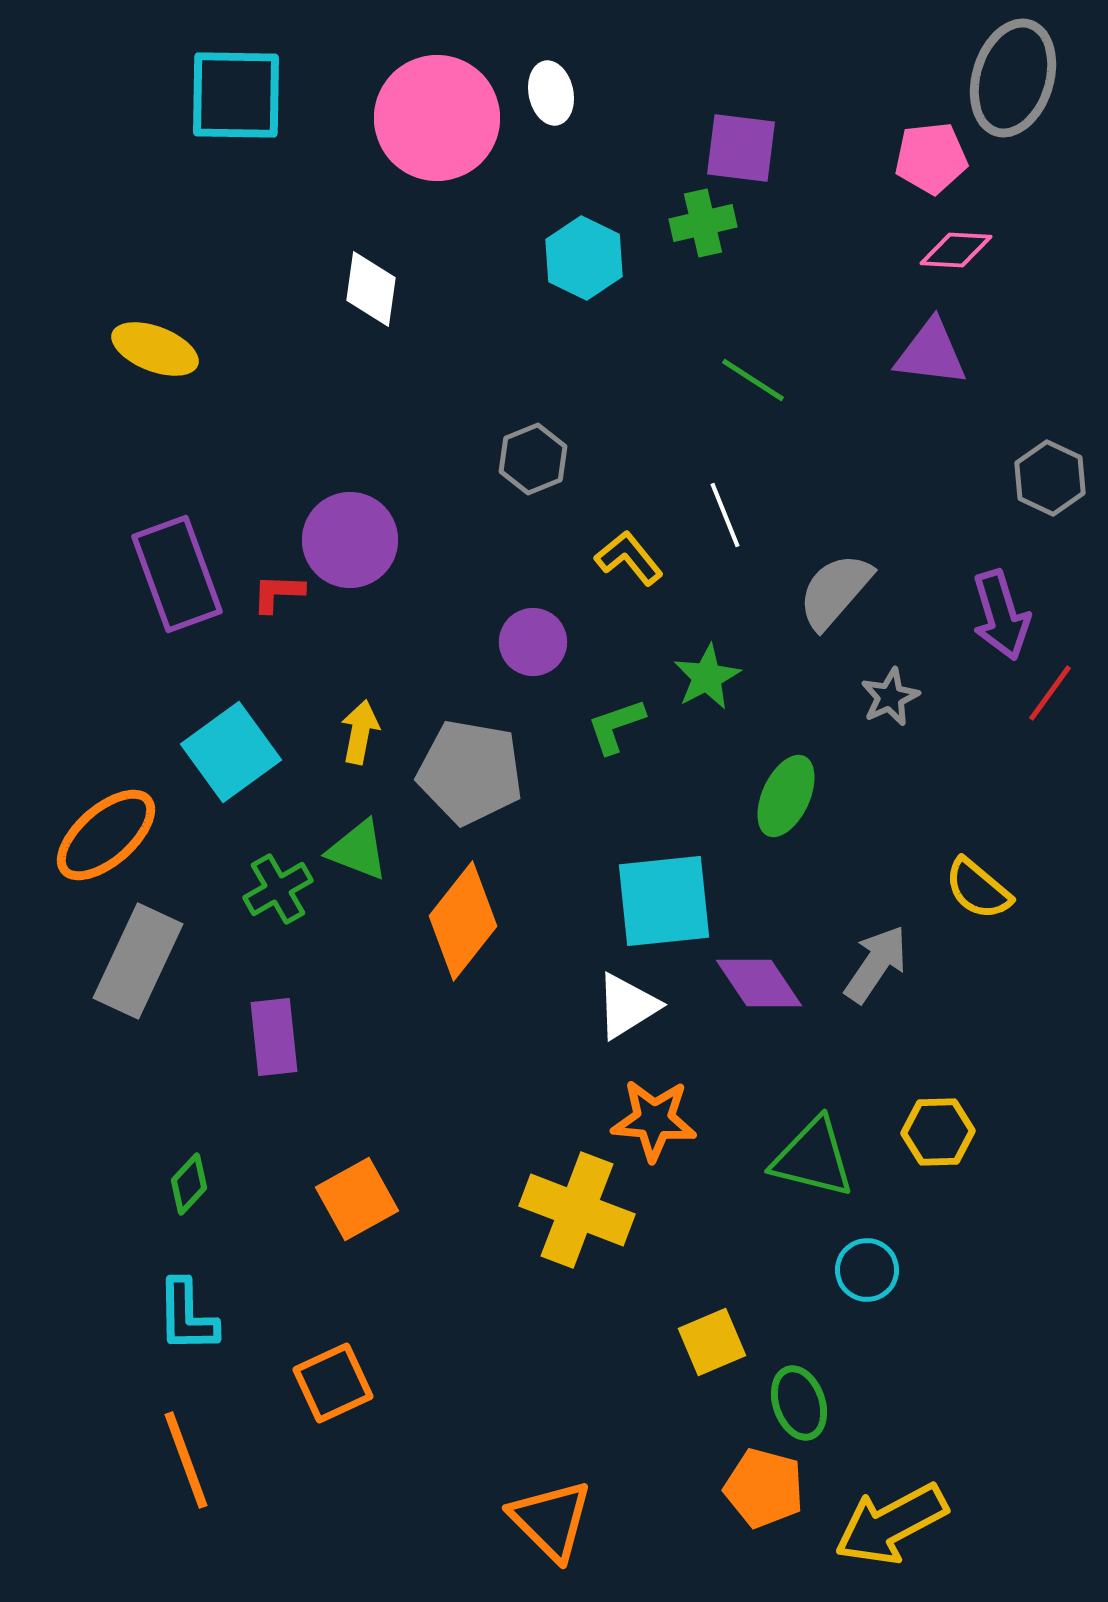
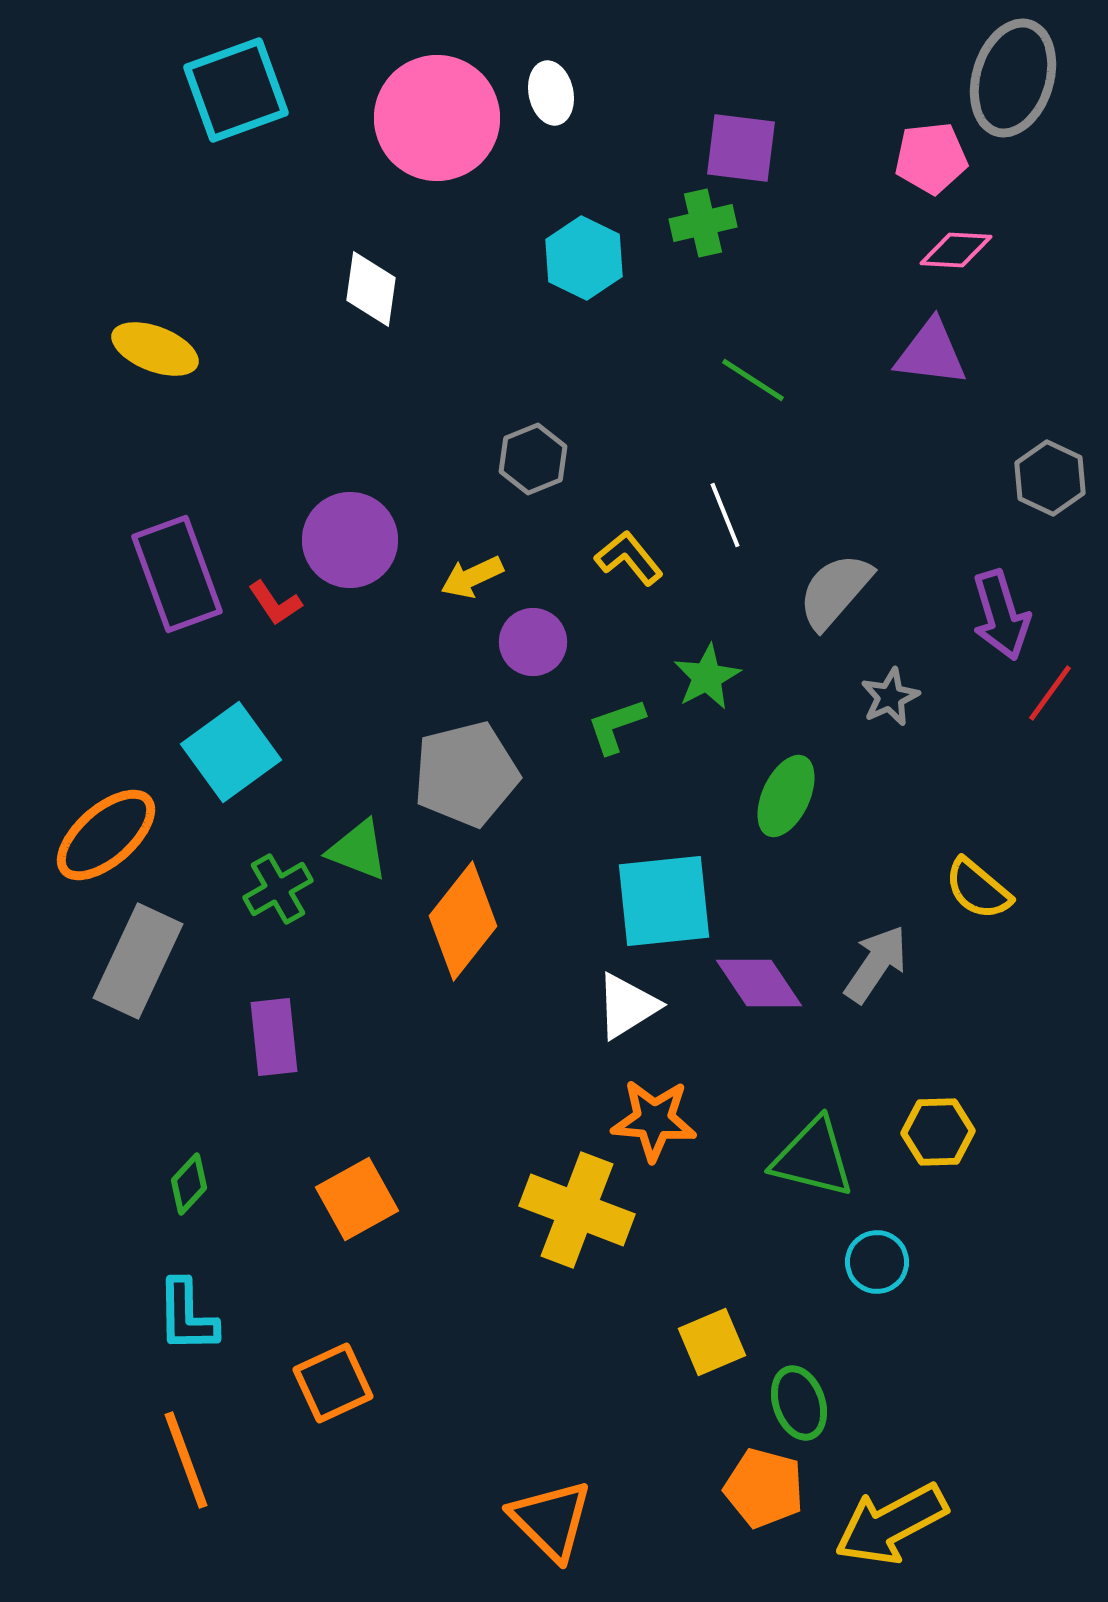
cyan square at (236, 95): moved 5 px up; rotated 21 degrees counterclockwise
red L-shape at (278, 593): moved 3 px left, 10 px down; rotated 126 degrees counterclockwise
yellow arrow at (360, 732): moved 112 px right, 155 px up; rotated 126 degrees counterclockwise
gray pentagon at (470, 772): moved 4 px left, 2 px down; rotated 24 degrees counterclockwise
cyan circle at (867, 1270): moved 10 px right, 8 px up
